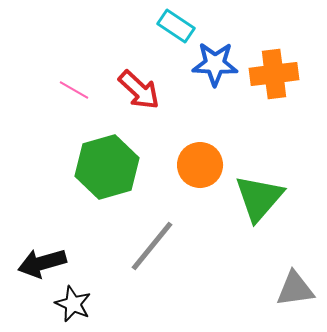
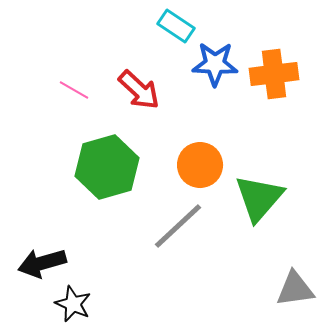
gray line: moved 26 px right, 20 px up; rotated 8 degrees clockwise
